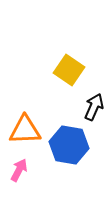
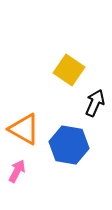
black arrow: moved 1 px right, 4 px up
orange triangle: moved 1 px left, 1 px up; rotated 32 degrees clockwise
pink arrow: moved 2 px left, 1 px down
